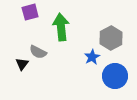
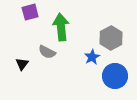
gray semicircle: moved 9 px right
